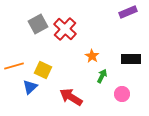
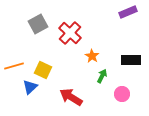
red cross: moved 5 px right, 4 px down
black rectangle: moved 1 px down
